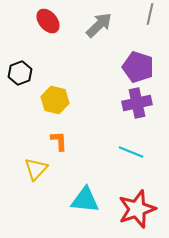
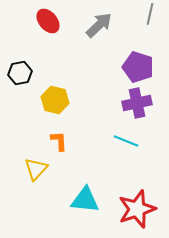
black hexagon: rotated 10 degrees clockwise
cyan line: moved 5 px left, 11 px up
